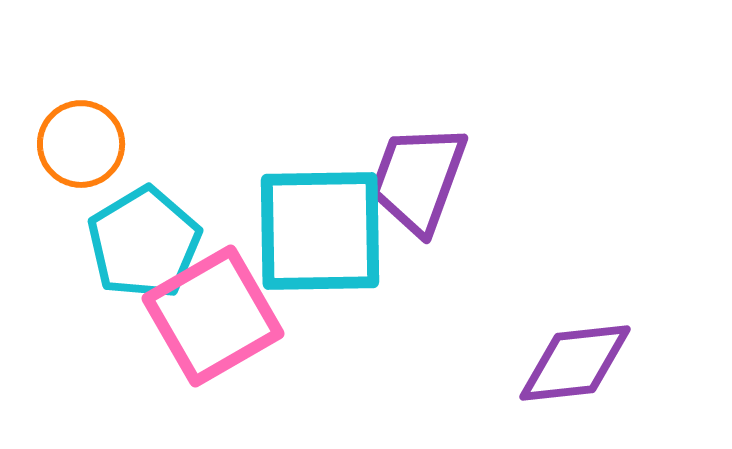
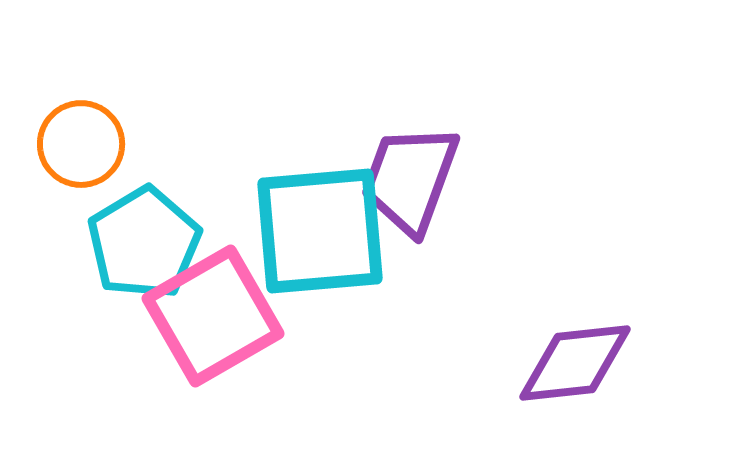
purple trapezoid: moved 8 px left
cyan square: rotated 4 degrees counterclockwise
